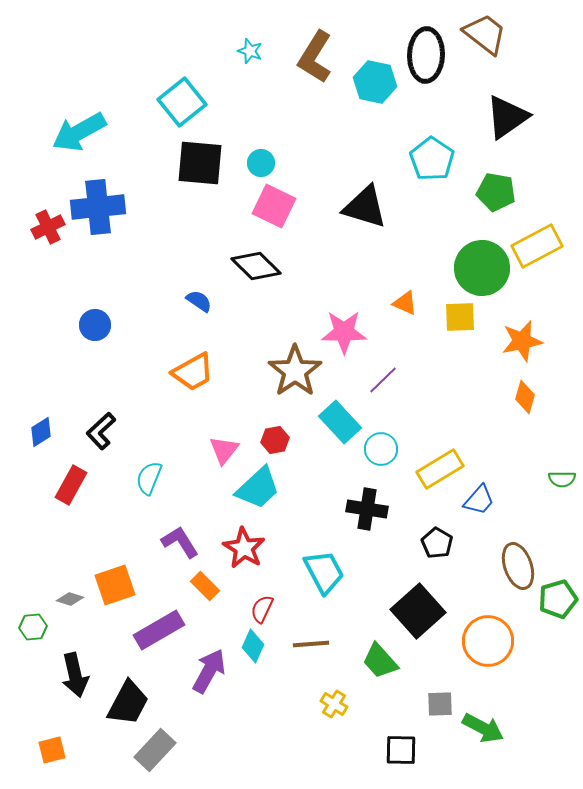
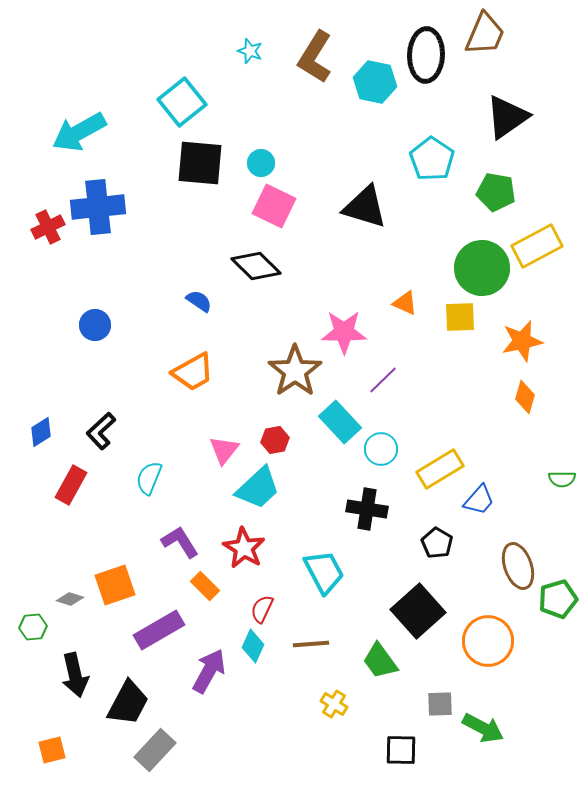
brown trapezoid at (485, 34): rotated 75 degrees clockwise
green trapezoid at (380, 661): rotated 6 degrees clockwise
